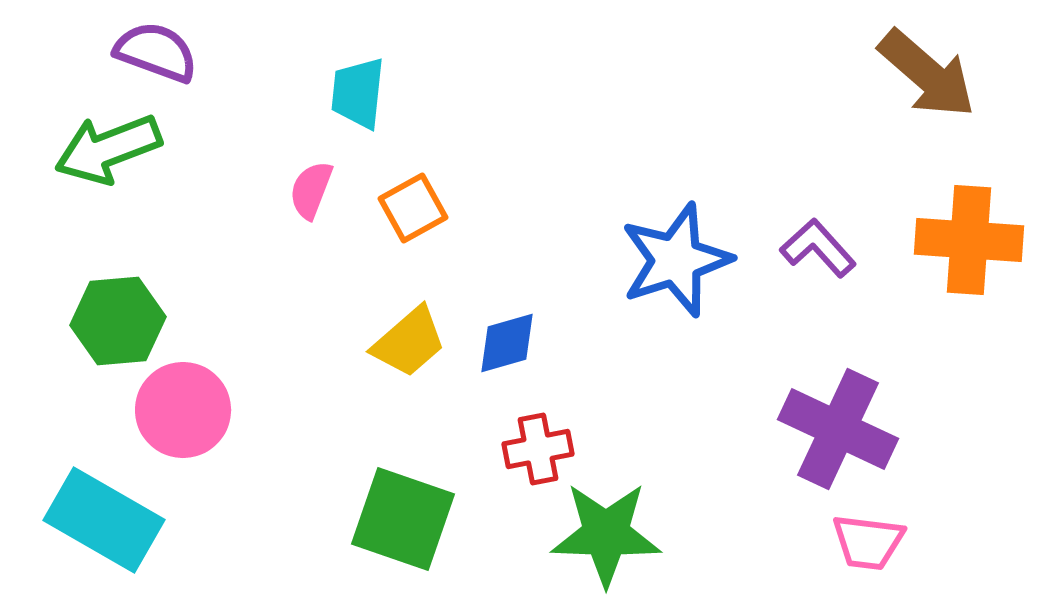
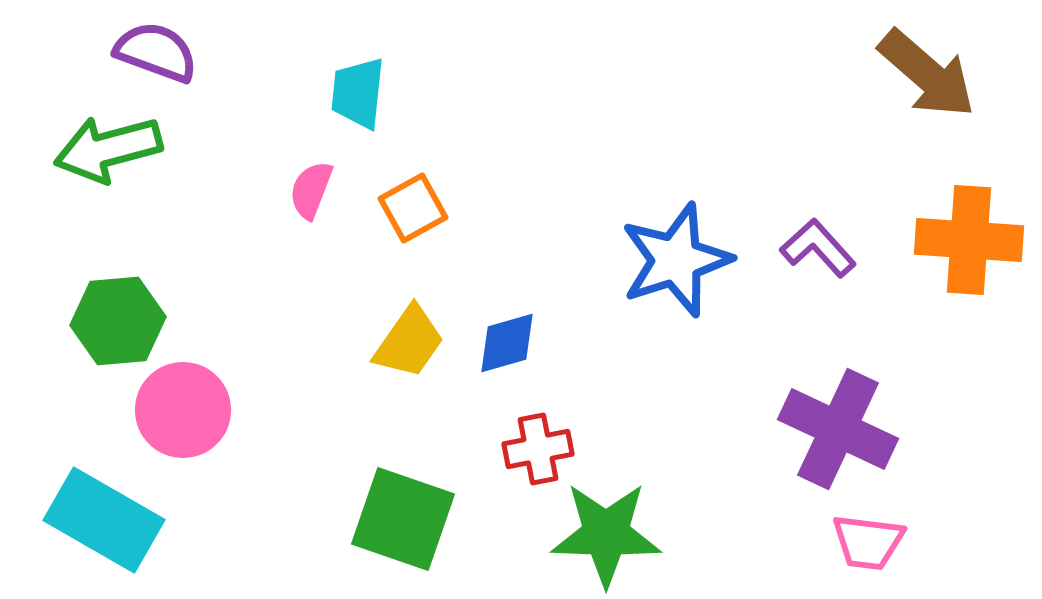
green arrow: rotated 6 degrees clockwise
yellow trapezoid: rotated 14 degrees counterclockwise
